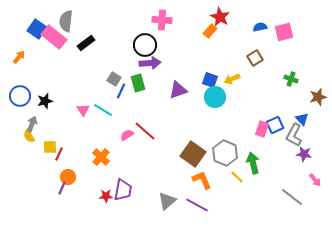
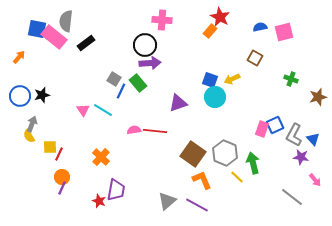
blue square at (37, 29): rotated 24 degrees counterclockwise
brown square at (255, 58): rotated 28 degrees counterclockwise
green rectangle at (138, 83): rotated 24 degrees counterclockwise
purple triangle at (178, 90): moved 13 px down
black star at (45, 101): moved 3 px left, 6 px up
blue triangle at (302, 119): moved 11 px right, 20 px down
red line at (145, 131): moved 10 px right; rotated 35 degrees counterclockwise
pink semicircle at (127, 135): moved 7 px right, 5 px up; rotated 24 degrees clockwise
purple star at (304, 154): moved 3 px left, 3 px down
orange circle at (68, 177): moved 6 px left
purple trapezoid at (123, 190): moved 7 px left
red star at (106, 196): moved 7 px left, 5 px down; rotated 24 degrees clockwise
